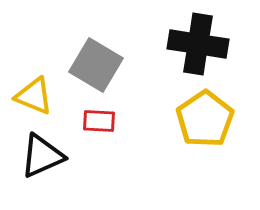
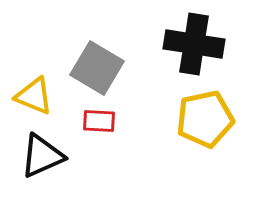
black cross: moved 4 px left
gray square: moved 1 px right, 3 px down
yellow pentagon: rotated 22 degrees clockwise
